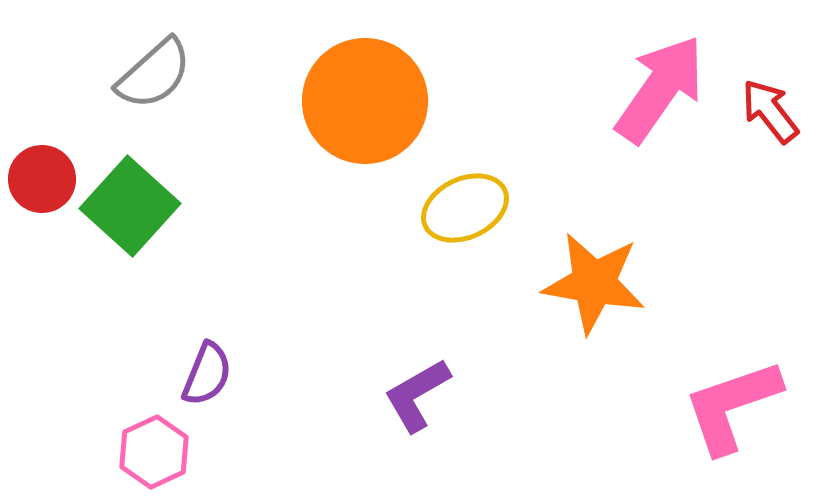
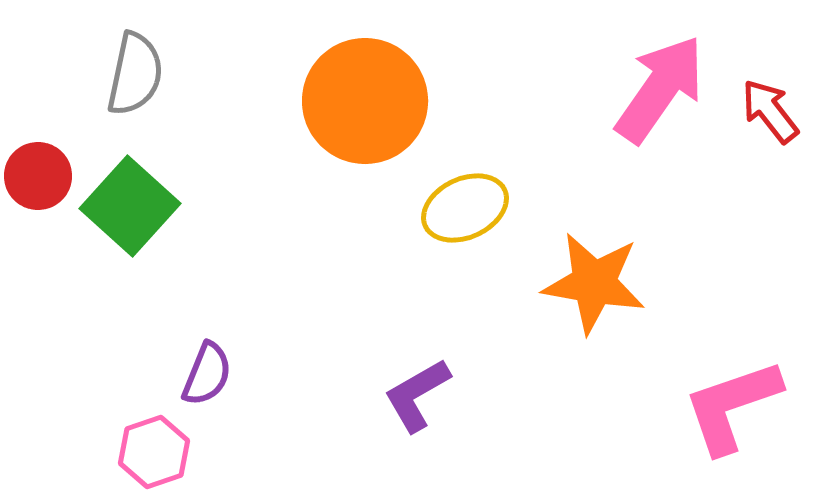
gray semicircle: moved 19 px left; rotated 36 degrees counterclockwise
red circle: moved 4 px left, 3 px up
pink hexagon: rotated 6 degrees clockwise
